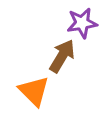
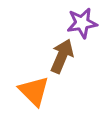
brown arrow: rotated 8 degrees counterclockwise
